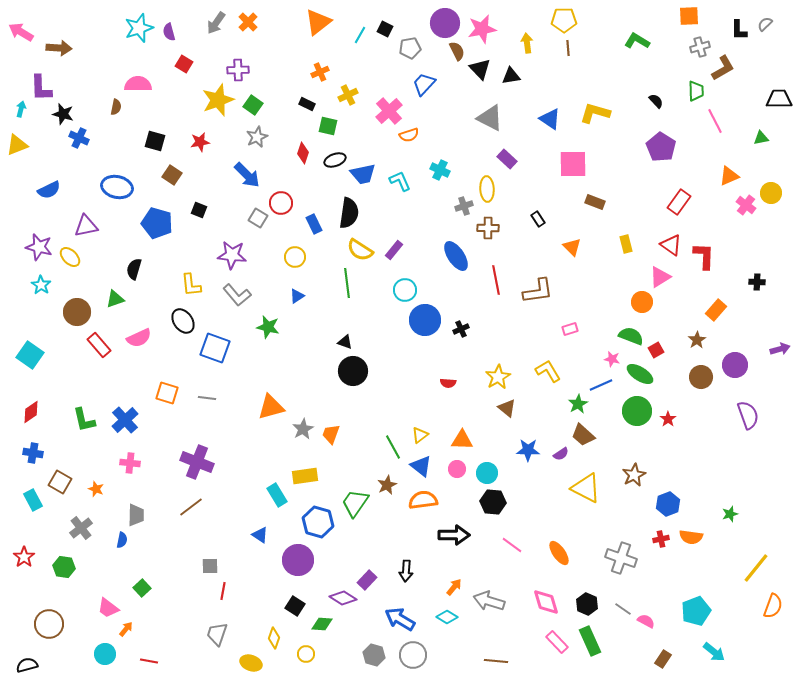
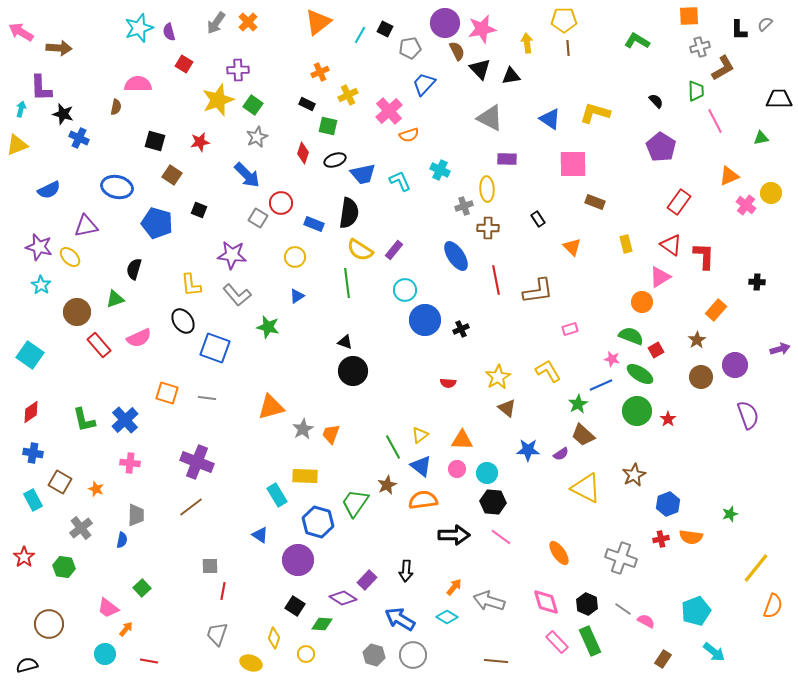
purple rectangle at (507, 159): rotated 42 degrees counterclockwise
blue rectangle at (314, 224): rotated 42 degrees counterclockwise
yellow rectangle at (305, 476): rotated 10 degrees clockwise
pink line at (512, 545): moved 11 px left, 8 px up
